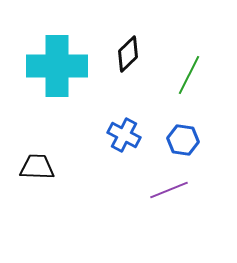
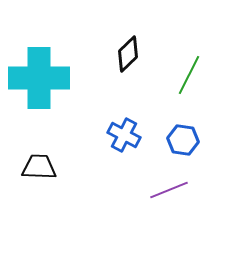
cyan cross: moved 18 px left, 12 px down
black trapezoid: moved 2 px right
